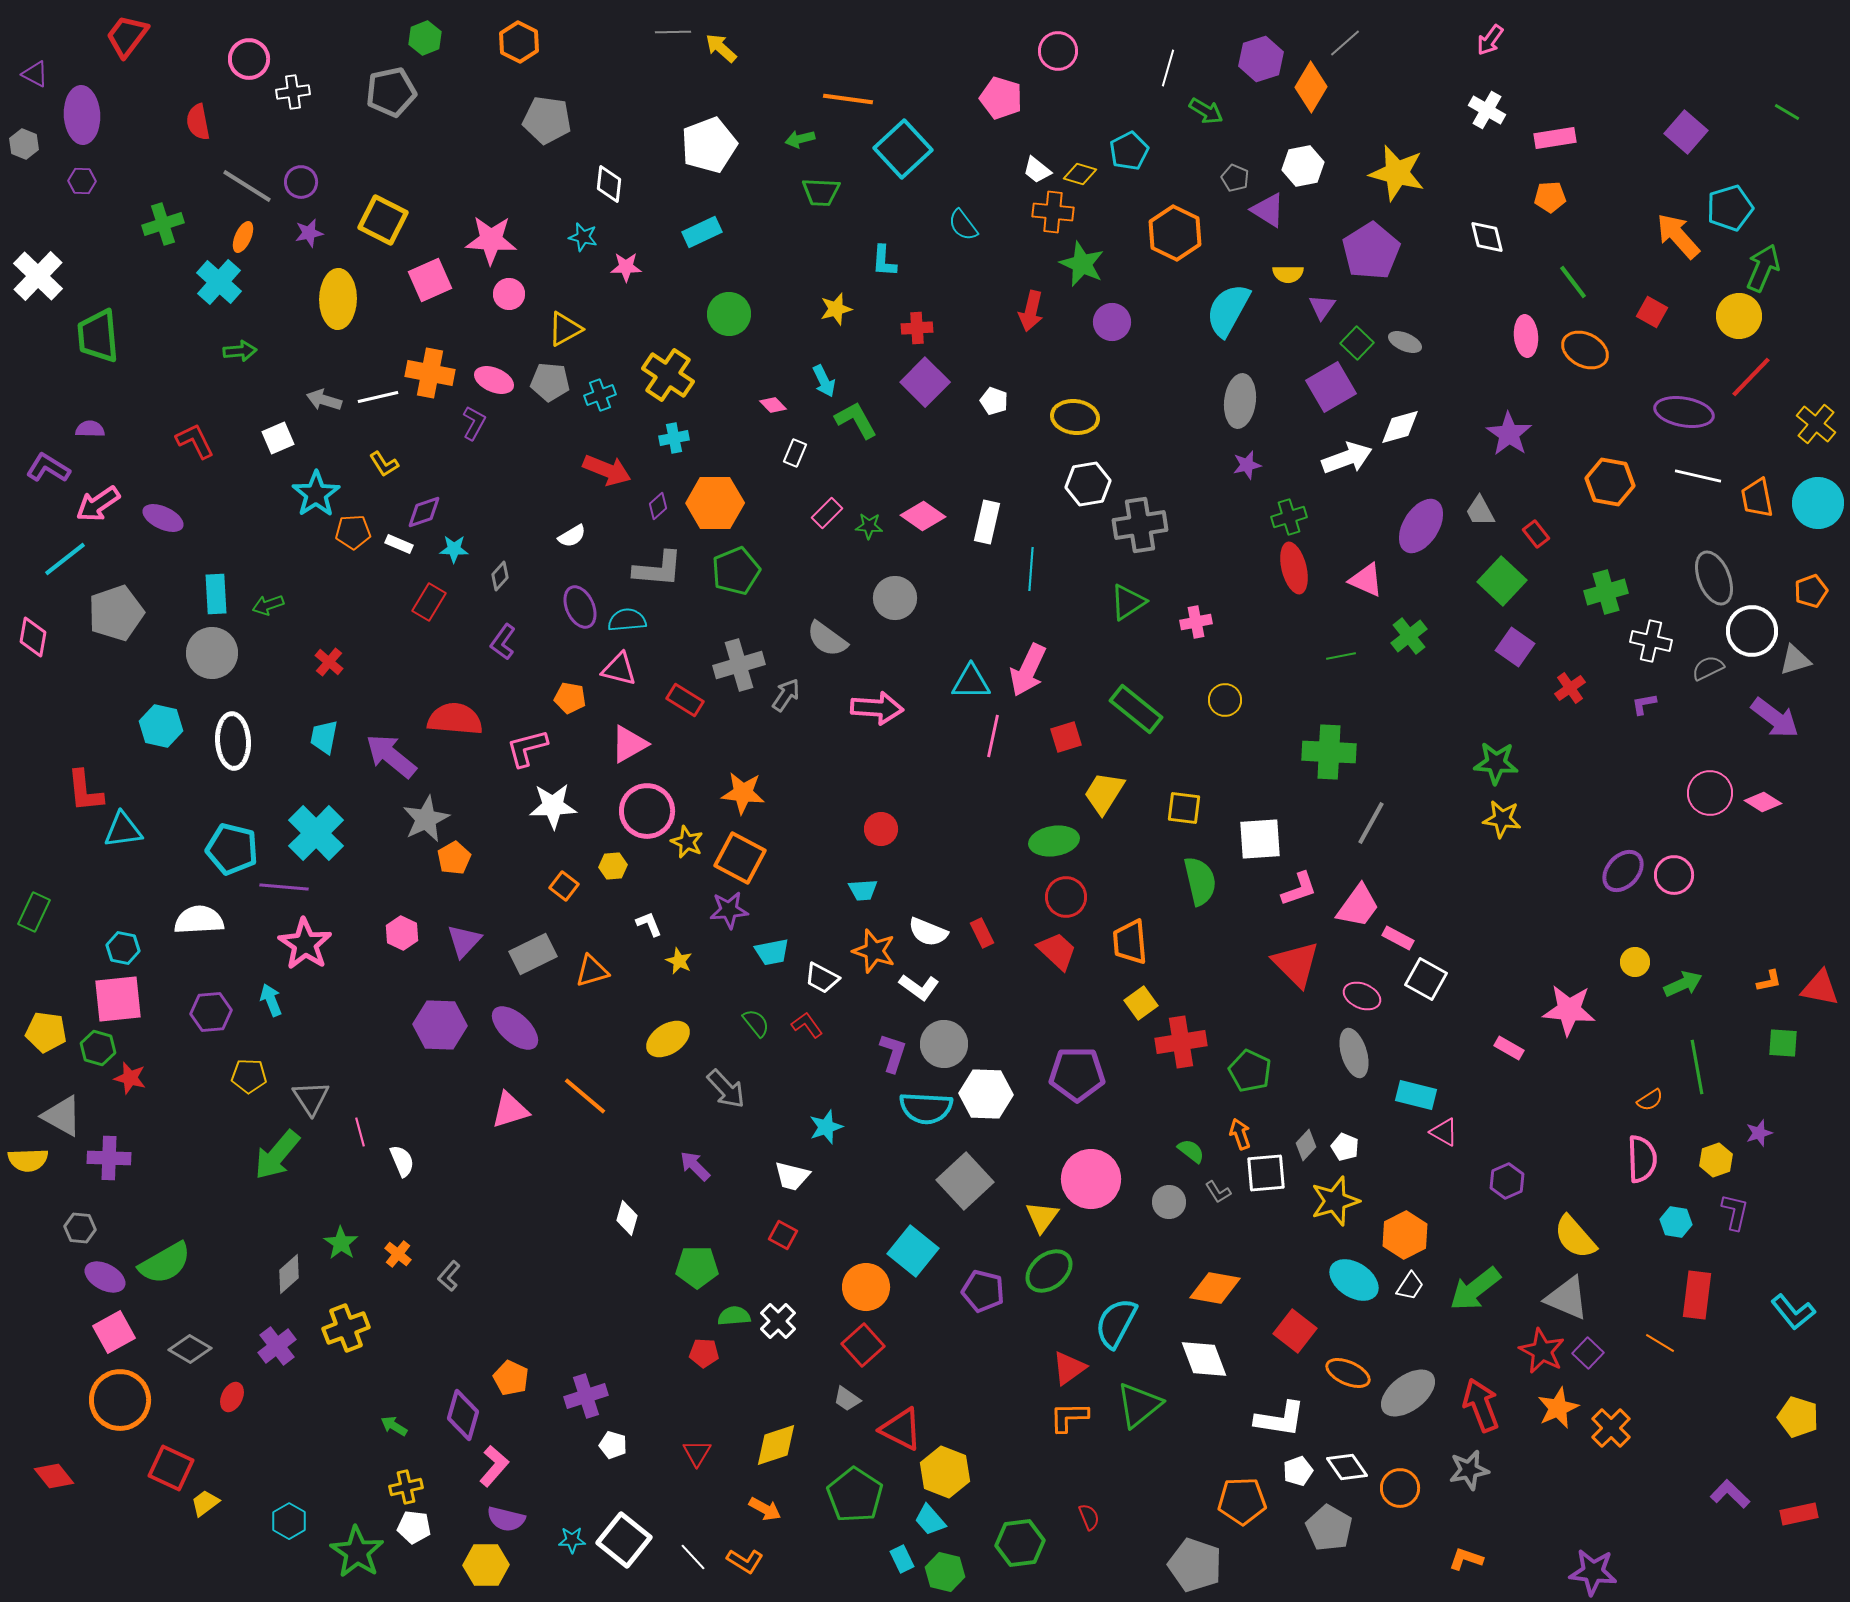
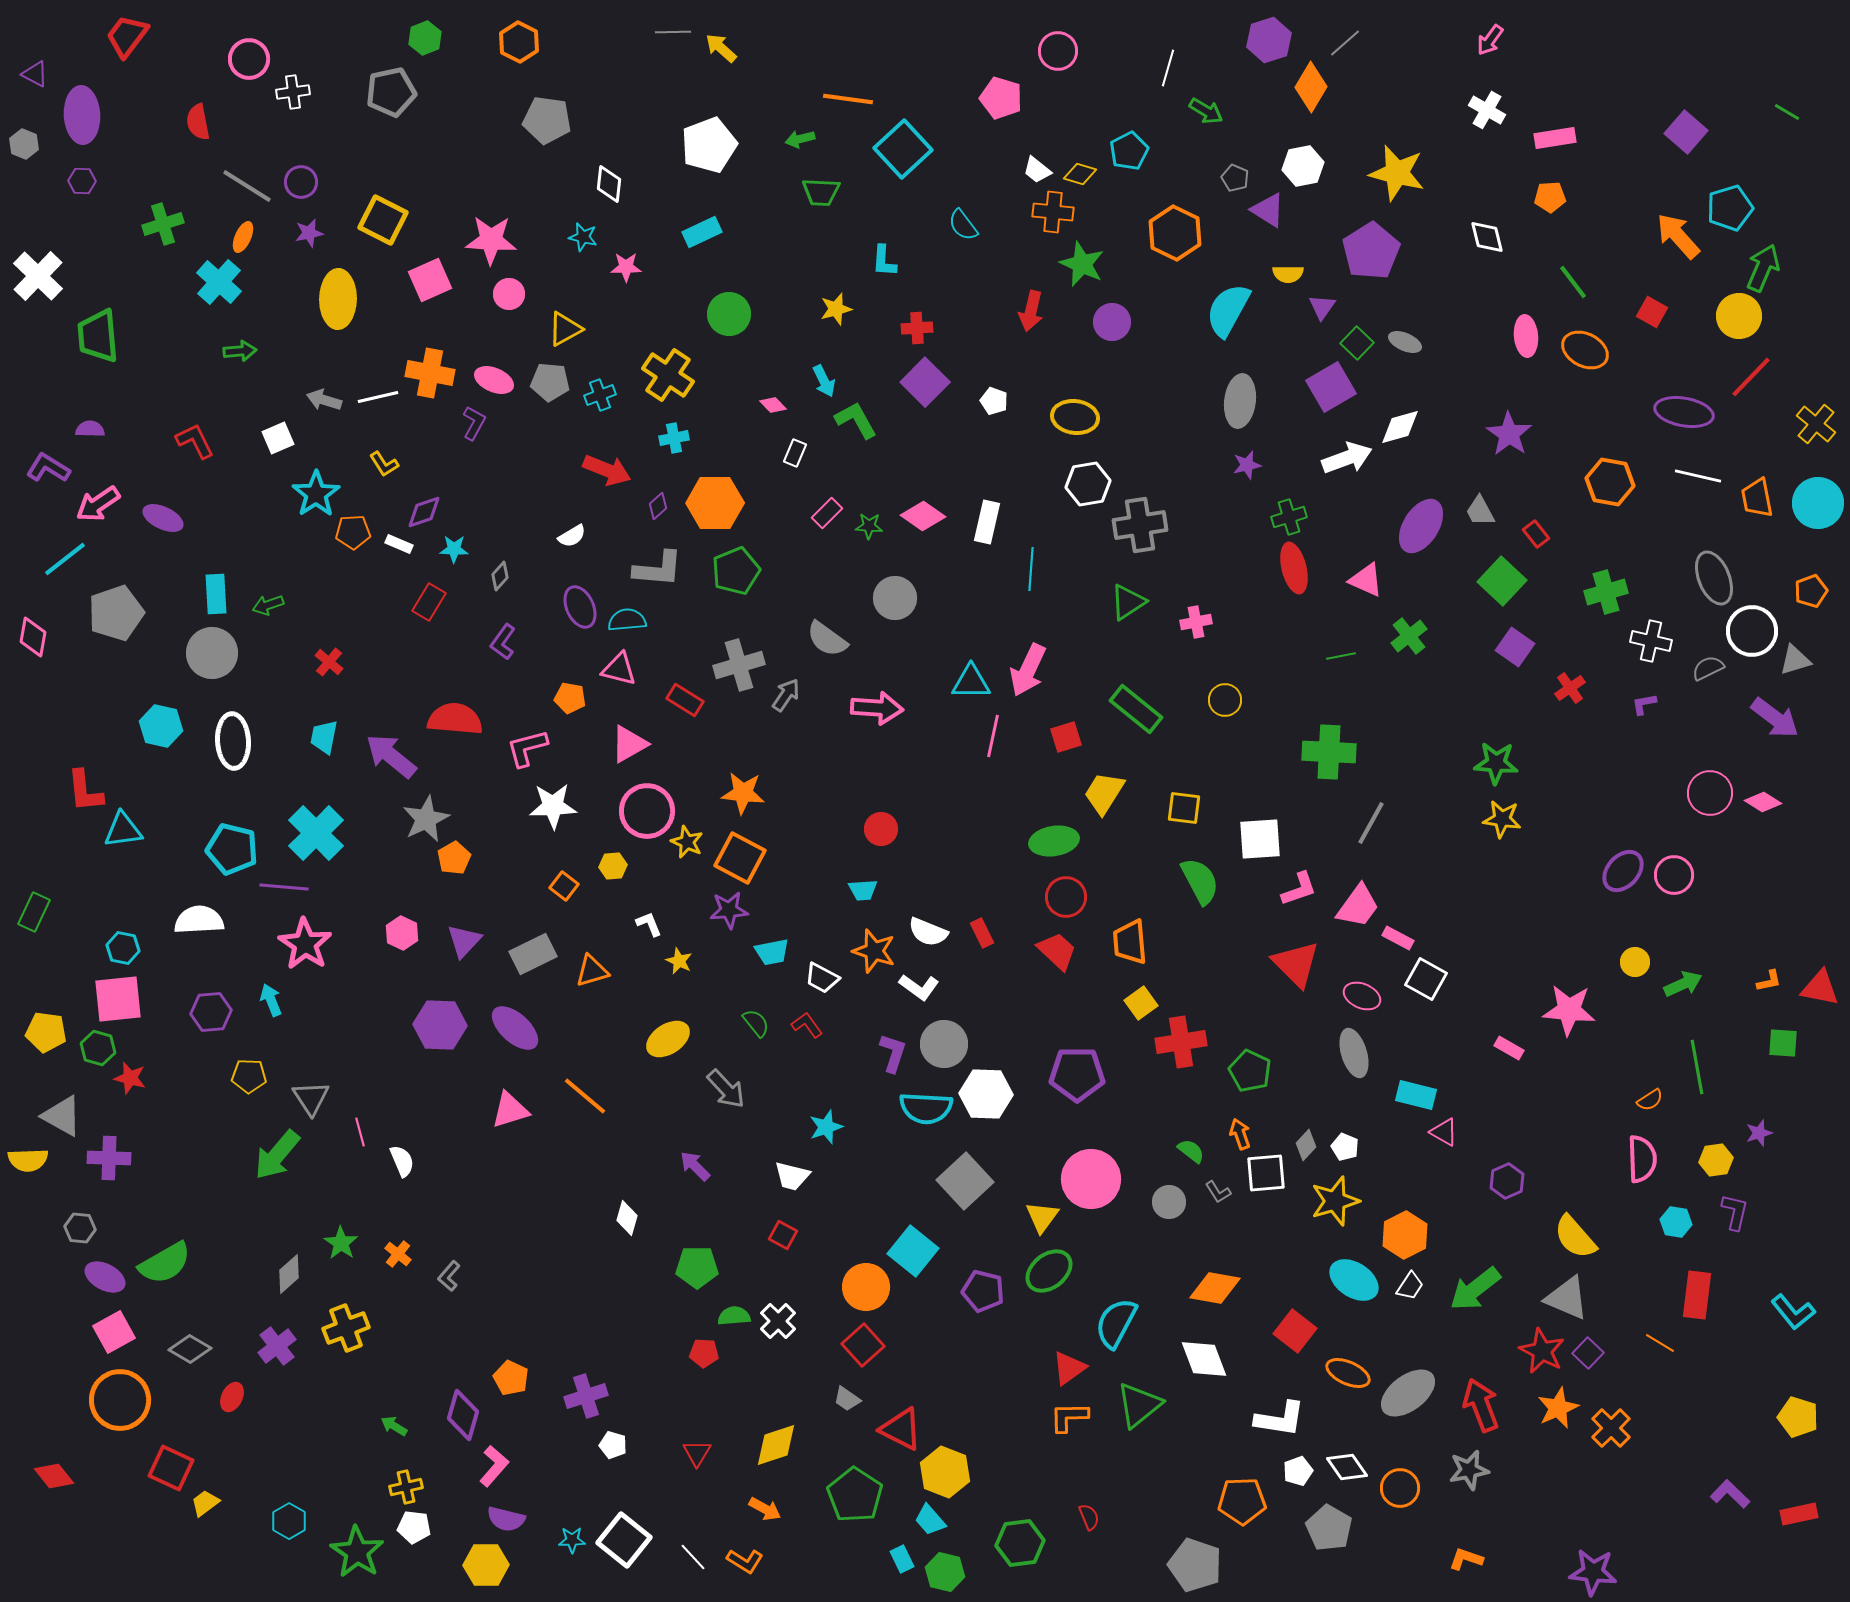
purple hexagon at (1261, 59): moved 8 px right, 19 px up
green semicircle at (1200, 881): rotated 15 degrees counterclockwise
yellow hexagon at (1716, 1160): rotated 12 degrees clockwise
